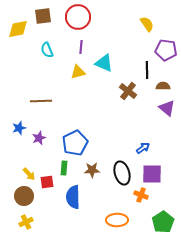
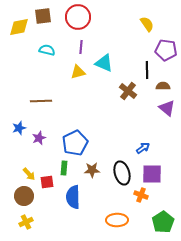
yellow diamond: moved 1 px right, 2 px up
cyan semicircle: rotated 126 degrees clockwise
